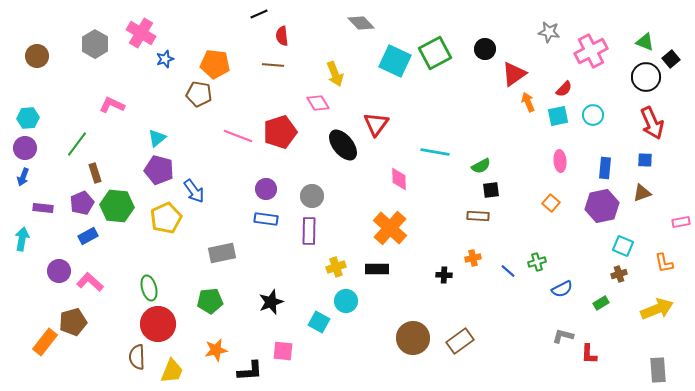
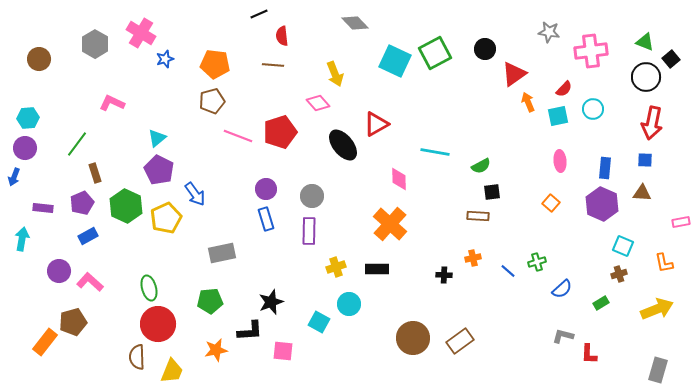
gray diamond at (361, 23): moved 6 px left
pink cross at (591, 51): rotated 20 degrees clockwise
brown circle at (37, 56): moved 2 px right, 3 px down
brown pentagon at (199, 94): moved 13 px right, 7 px down; rotated 25 degrees counterclockwise
pink diamond at (318, 103): rotated 10 degrees counterclockwise
pink L-shape at (112, 105): moved 2 px up
cyan circle at (593, 115): moved 6 px up
red arrow at (652, 123): rotated 36 degrees clockwise
red triangle at (376, 124): rotated 24 degrees clockwise
purple pentagon at (159, 170): rotated 12 degrees clockwise
blue arrow at (23, 177): moved 9 px left
black square at (491, 190): moved 1 px right, 2 px down
blue arrow at (194, 191): moved 1 px right, 3 px down
brown triangle at (642, 193): rotated 24 degrees clockwise
green hexagon at (117, 206): moved 9 px right; rotated 20 degrees clockwise
purple hexagon at (602, 206): moved 2 px up; rotated 24 degrees counterclockwise
blue rectangle at (266, 219): rotated 65 degrees clockwise
orange cross at (390, 228): moved 4 px up
blue semicircle at (562, 289): rotated 15 degrees counterclockwise
cyan circle at (346, 301): moved 3 px right, 3 px down
gray rectangle at (658, 370): rotated 20 degrees clockwise
black L-shape at (250, 371): moved 40 px up
